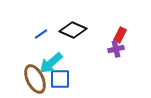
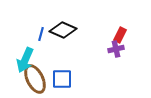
black diamond: moved 10 px left
blue line: rotated 40 degrees counterclockwise
cyan arrow: moved 26 px left, 3 px up; rotated 25 degrees counterclockwise
blue square: moved 2 px right
